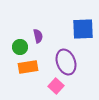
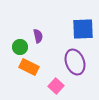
purple ellipse: moved 9 px right
orange rectangle: moved 1 px right; rotated 36 degrees clockwise
